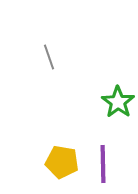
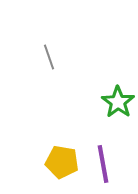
purple line: rotated 9 degrees counterclockwise
